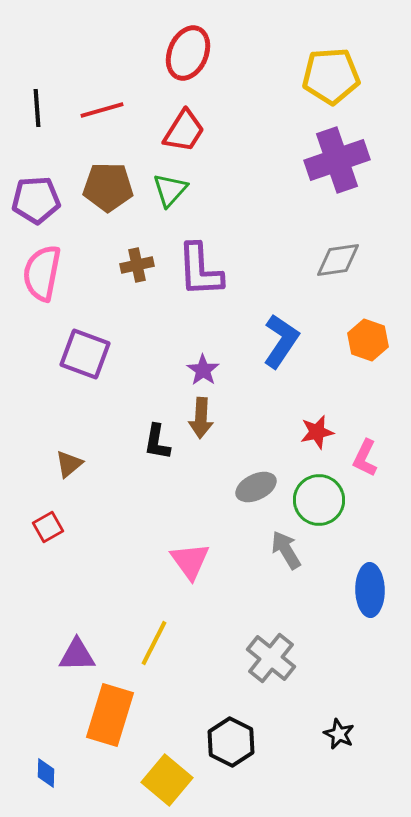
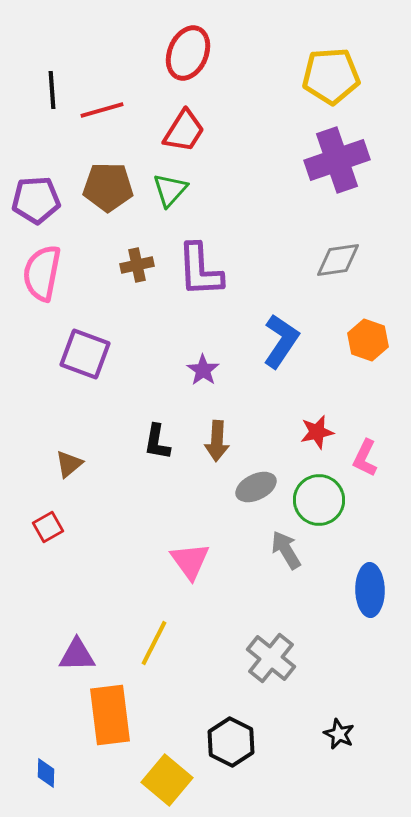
black line: moved 15 px right, 18 px up
brown arrow: moved 16 px right, 23 px down
orange rectangle: rotated 24 degrees counterclockwise
